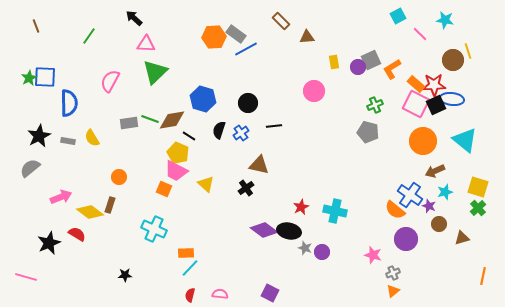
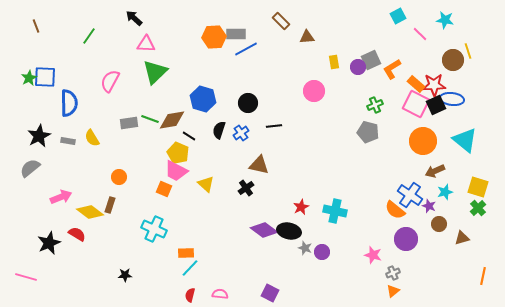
gray rectangle at (236, 34): rotated 36 degrees counterclockwise
